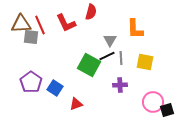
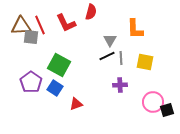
brown triangle: moved 2 px down
green square: moved 30 px left
